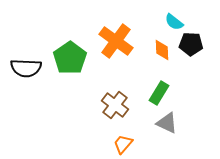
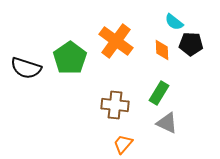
black semicircle: rotated 16 degrees clockwise
brown cross: rotated 32 degrees counterclockwise
